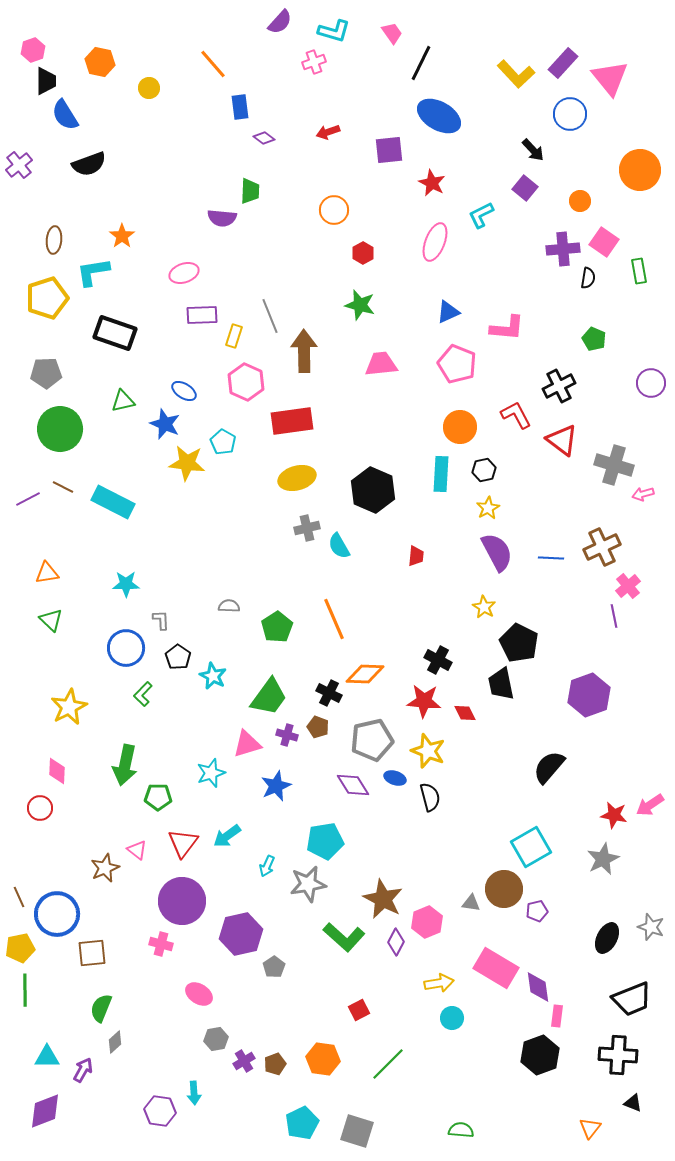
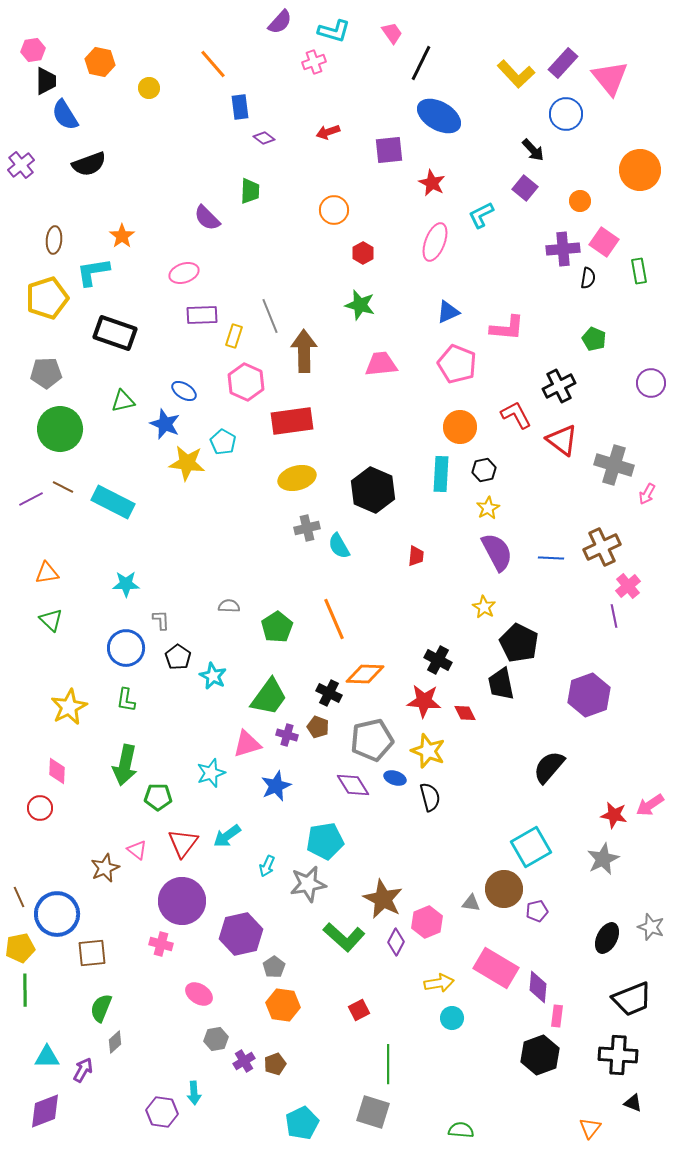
pink hexagon at (33, 50): rotated 10 degrees clockwise
blue circle at (570, 114): moved 4 px left
purple cross at (19, 165): moved 2 px right
purple semicircle at (222, 218): moved 15 px left; rotated 40 degrees clockwise
pink arrow at (643, 494): moved 4 px right; rotated 45 degrees counterclockwise
purple line at (28, 499): moved 3 px right
green L-shape at (143, 694): moved 17 px left, 6 px down; rotated 35 degrees counterclockwise
purple diamond at (538, 987): rotated 12 degrees clockwise
orange hexagon at (323, 1059): moved 40 px left, 54 px up
green line at (388, 1064): rotated 45 degrees counterclockwise
purple hexagon at (160, 1111): moved 2 px right, 1 px down
gray square at (357, 1131): moved 16 px right, 19 px up
